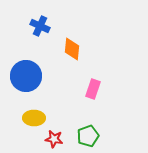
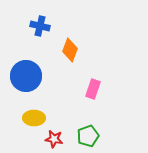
blue cross: rotated 12 degrees counterclockwise
orange diamond: moved 2 px left, 1 px down; rotated 15 degrees clockwise
